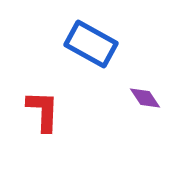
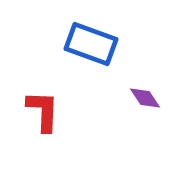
blue rectangle: rotated 9 degrees counterclockwise
